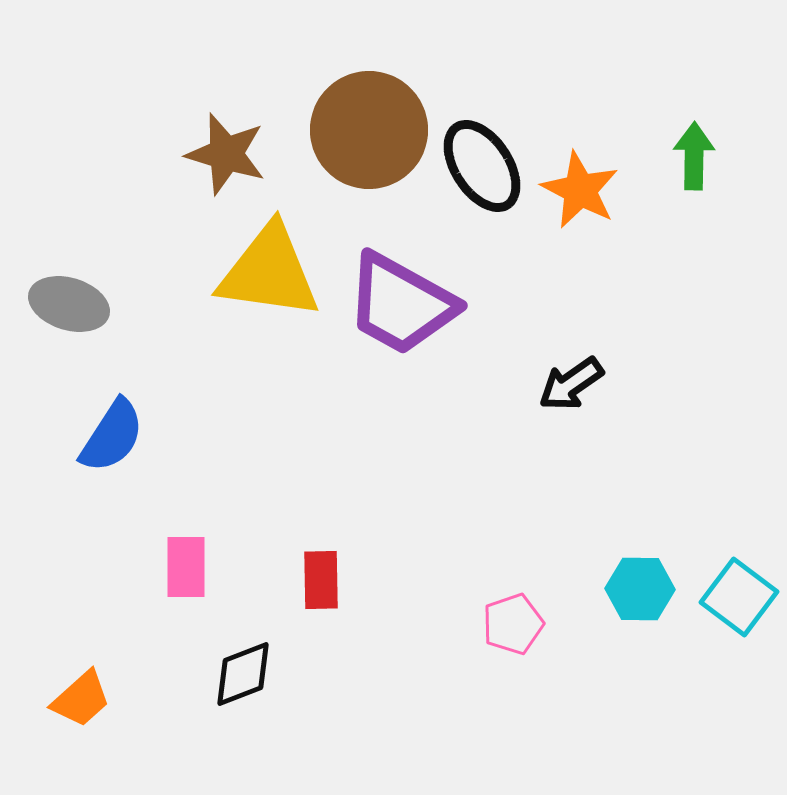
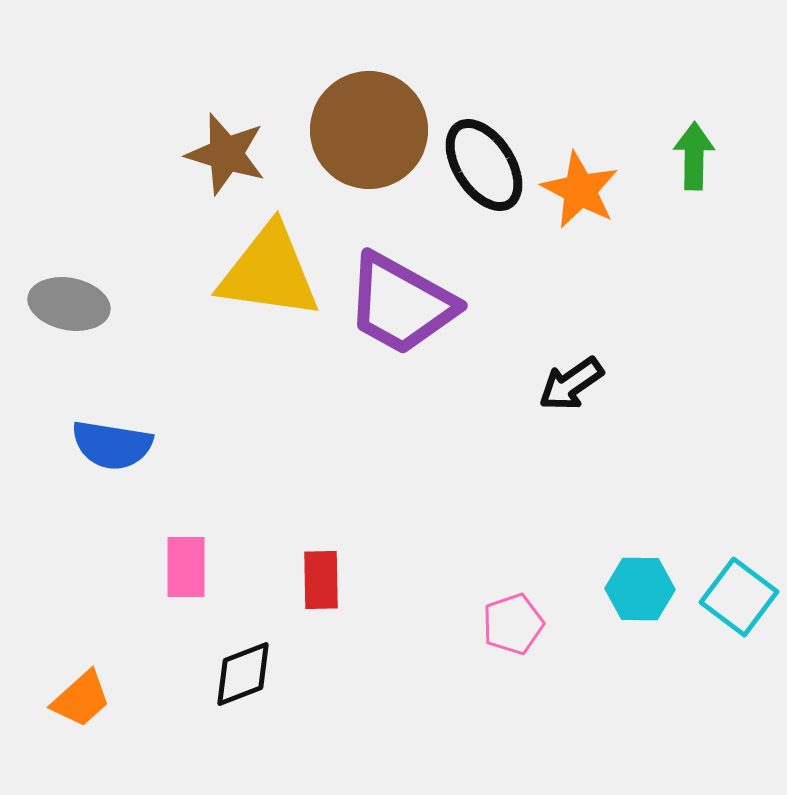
black ellipse: moved 2 px right, 1 px up
gray ellipse: rotated 6 degrees counterclockwise
blue semicircle: moved 9 px down; rotated 66 degrees clockwise
